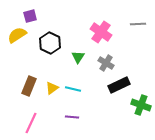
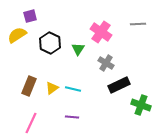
green triangle: moved 8 px up
